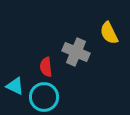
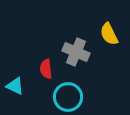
yellow semicircle: moved 1 px down
red semicircle: moved 2 px down
cyan circle: moved 24 px right
